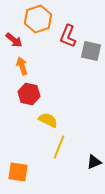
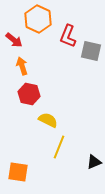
orange hexagon: rotated 16 degrees counterclockwise
